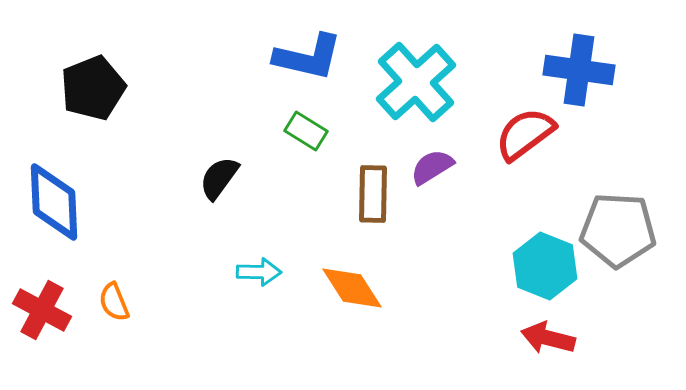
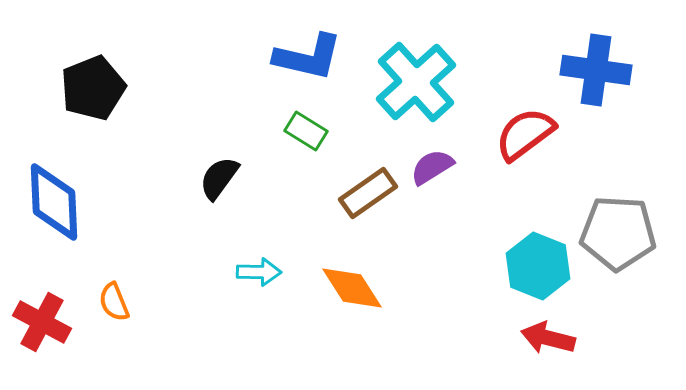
blue cross: moved 17 px right
brown rectangle: moved 5 px left, 1 px up; rotated 54 degrees clockwise
gray pentagon: moved 3 px down
cyan hexagon: moved 7 px left
red cross: moved 12 px down
